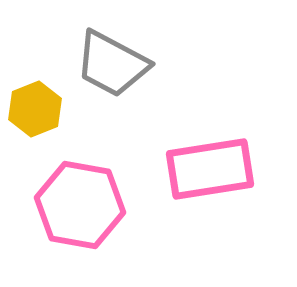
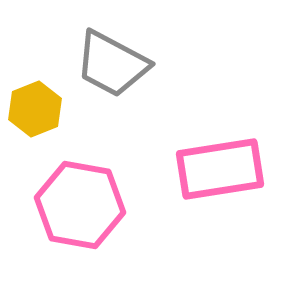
pink rectangle: moved 10 px right
